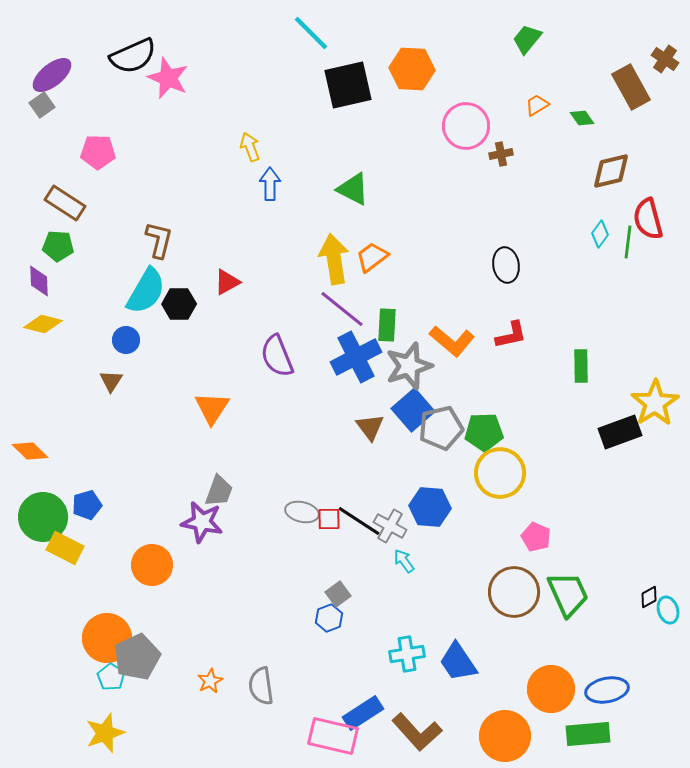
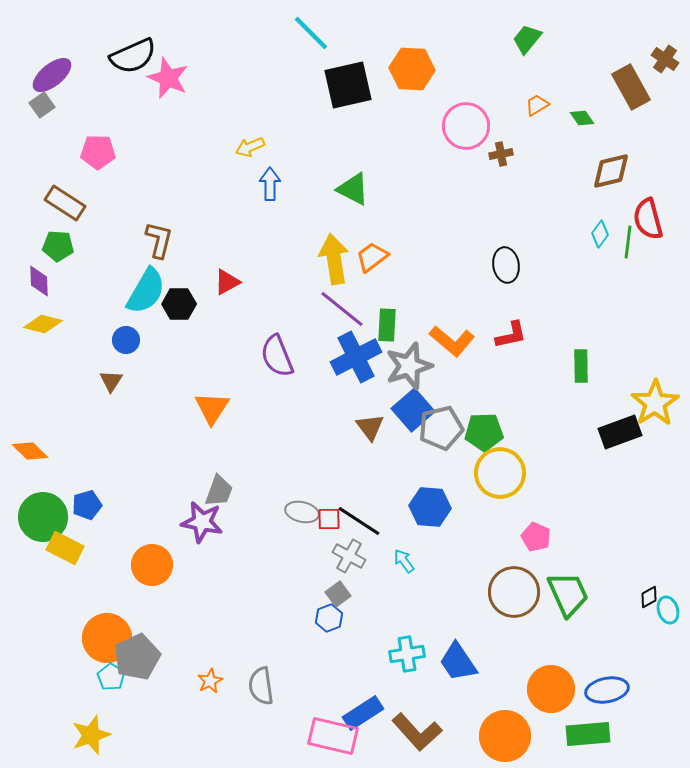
yellow arrow at (250, 147): rotated 92 degrees counterclockwise
gray cross at (390, 526): moved 41 px left, 30 px down
yellow star at (105, 733): moved 14 px left, 2 px down
